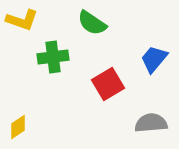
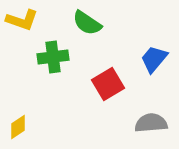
green semicircle: moved 5 px left
